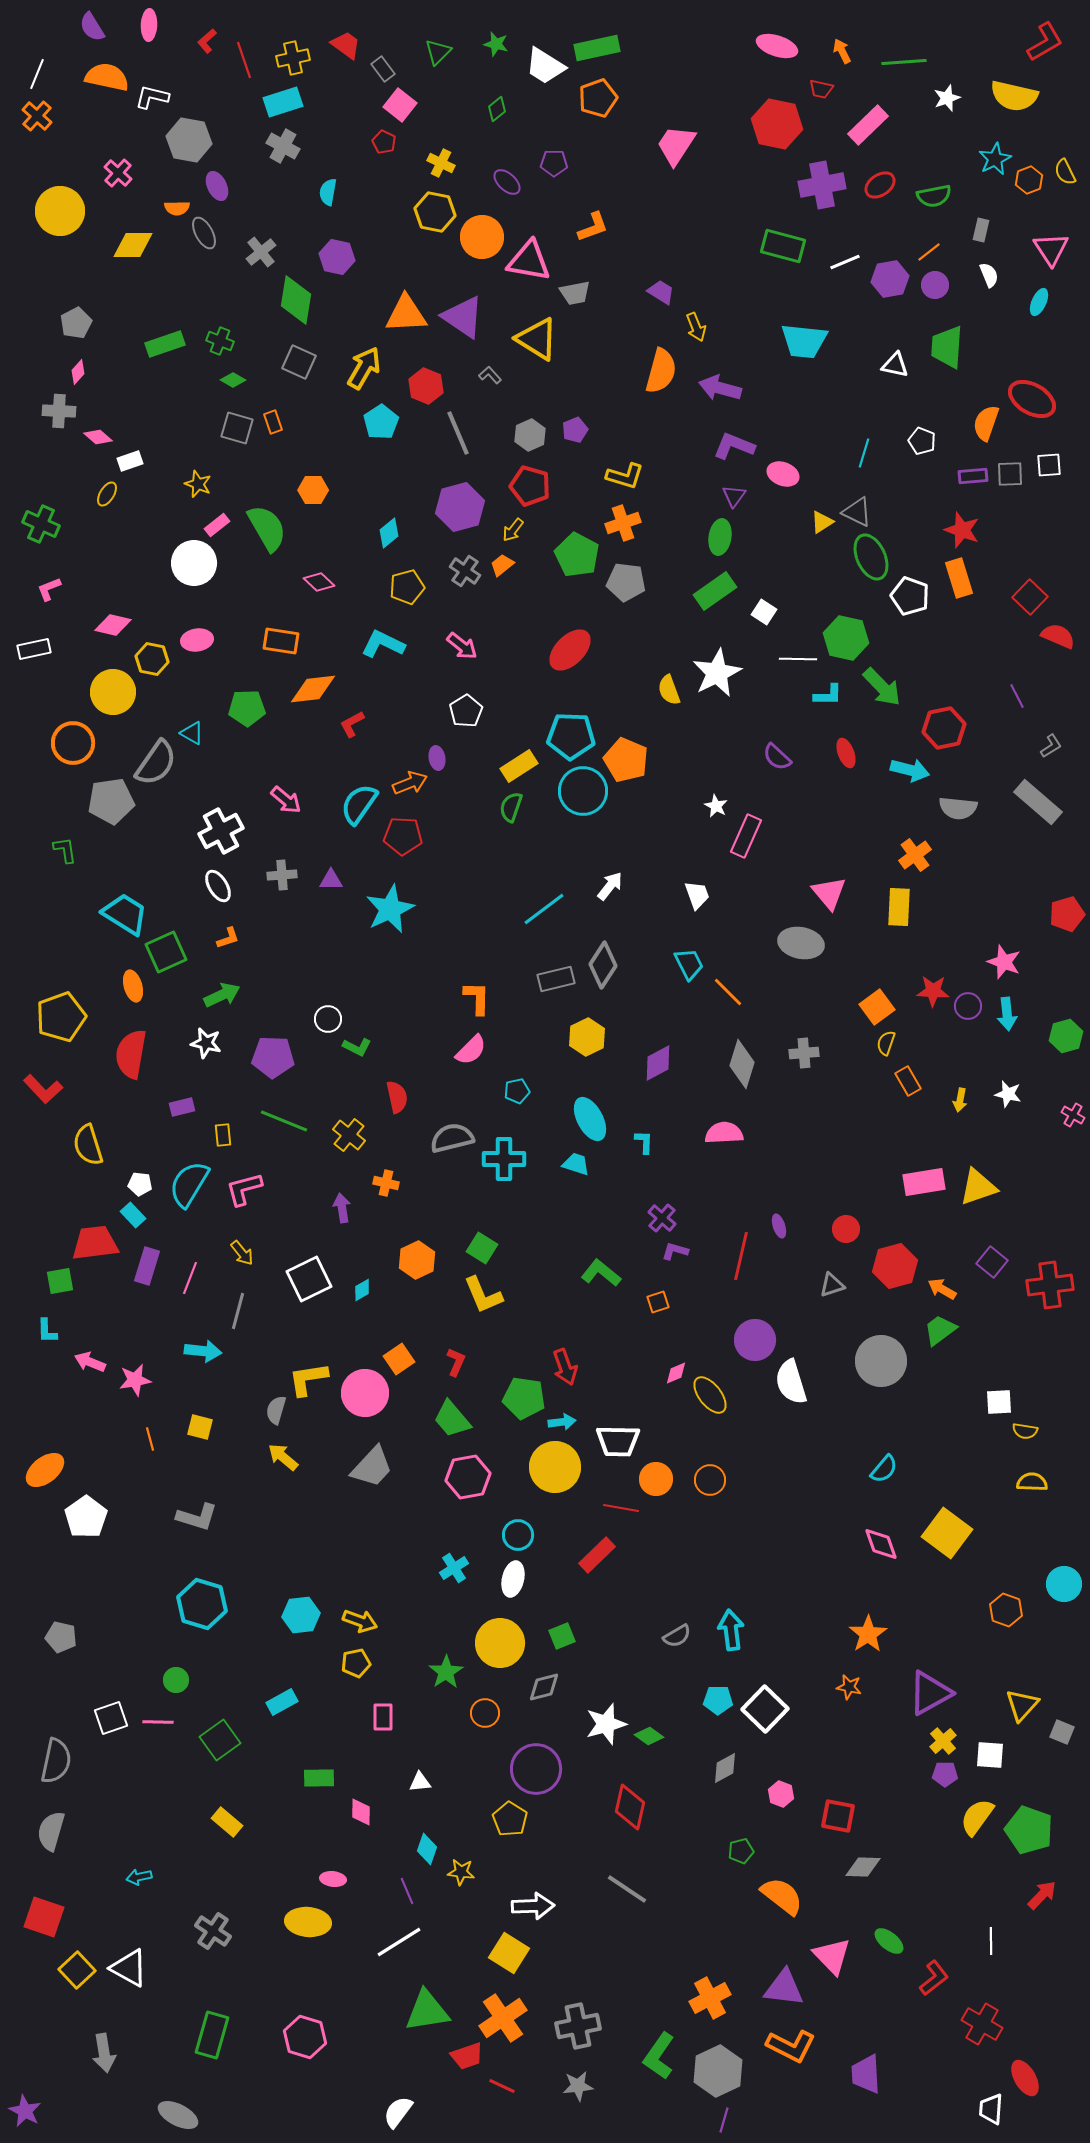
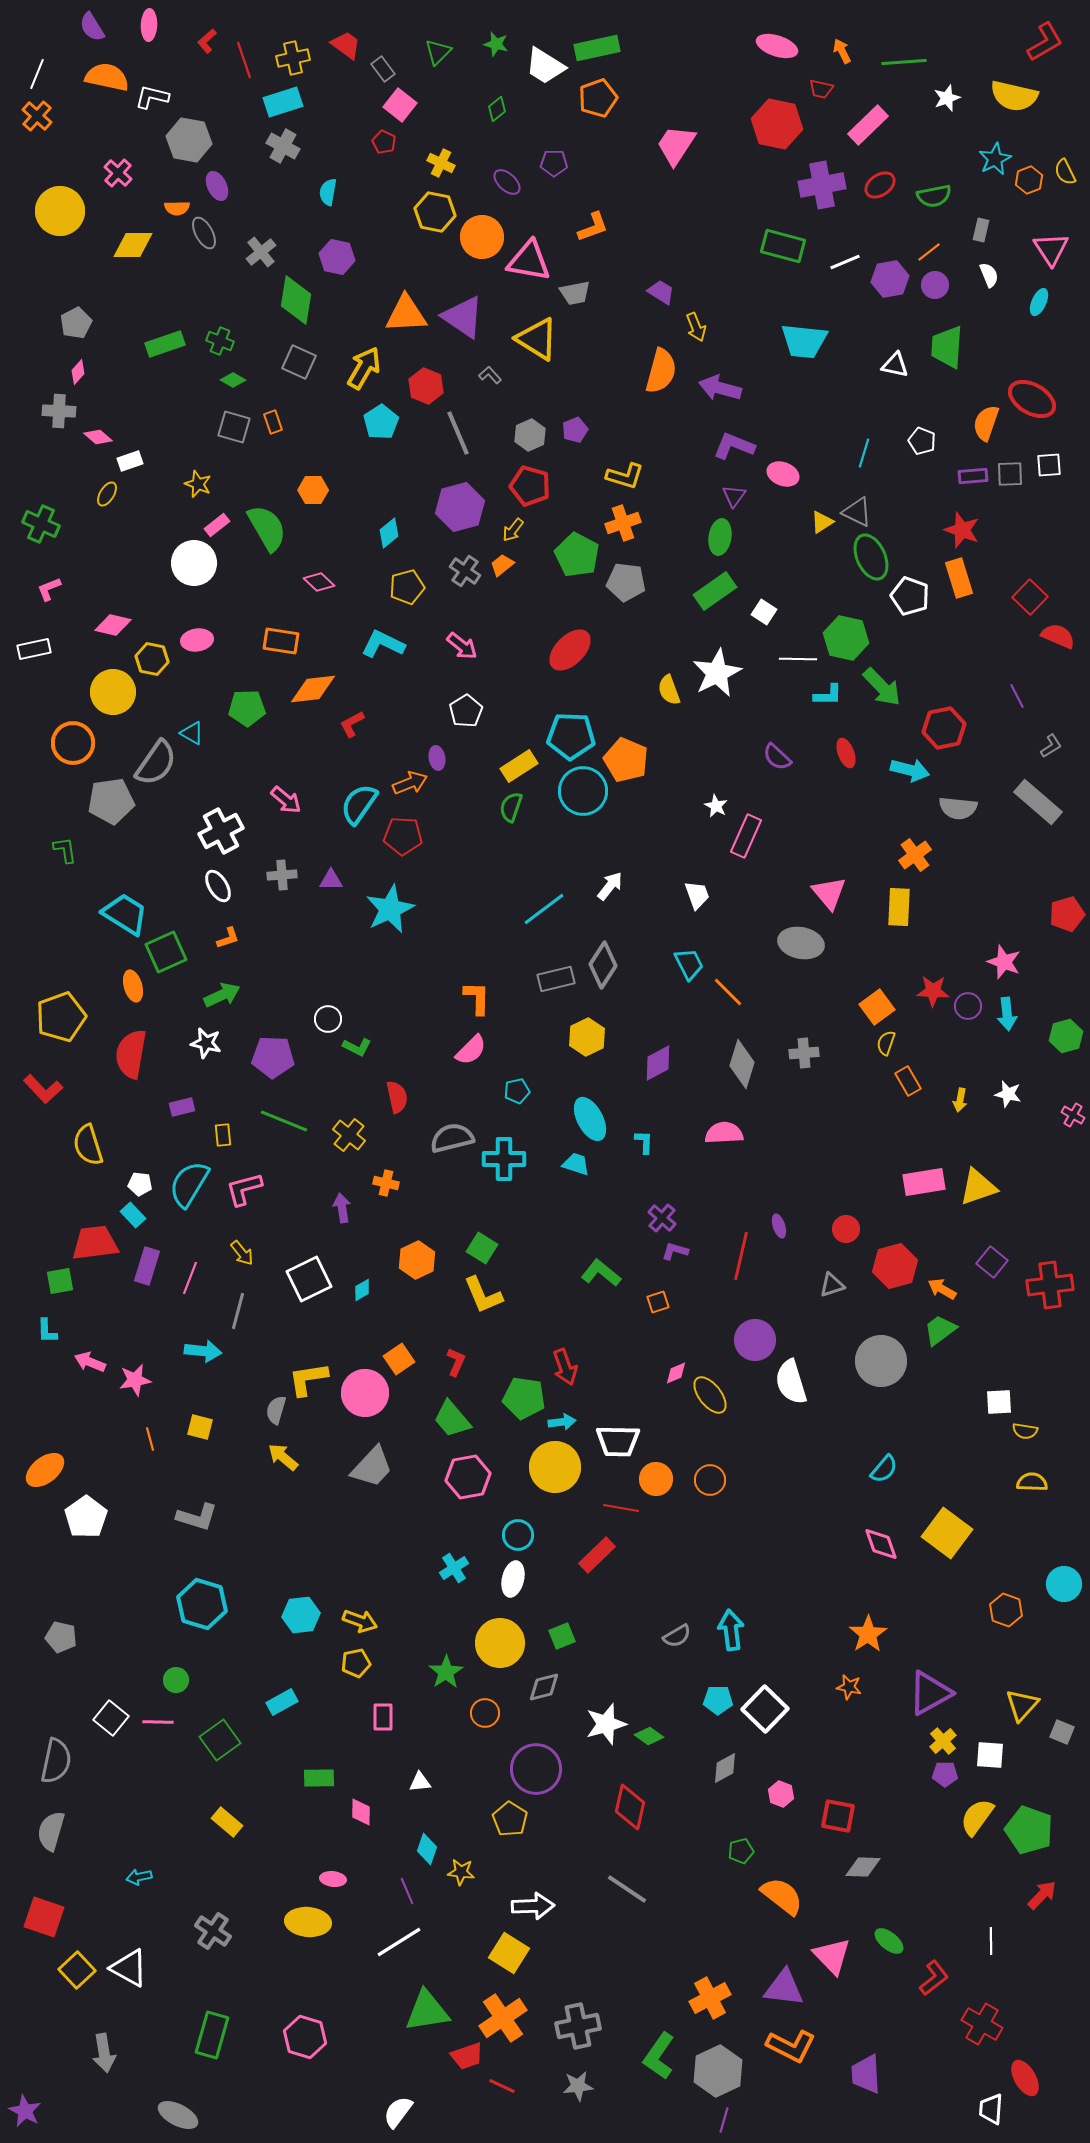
gray square at (237, 428): moved 3 px left, 1 px up
white square at (111, 1718): rotated 32 degrees counterclockwise
